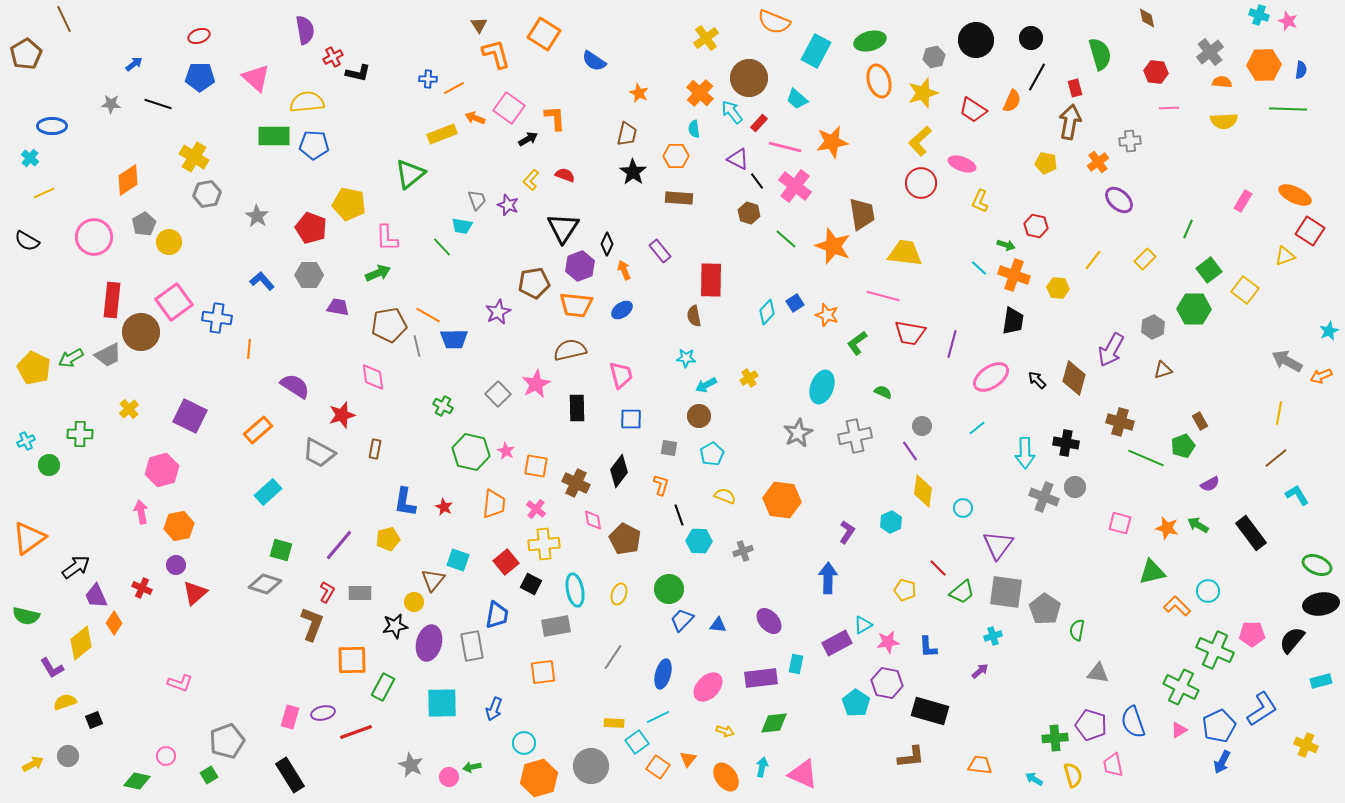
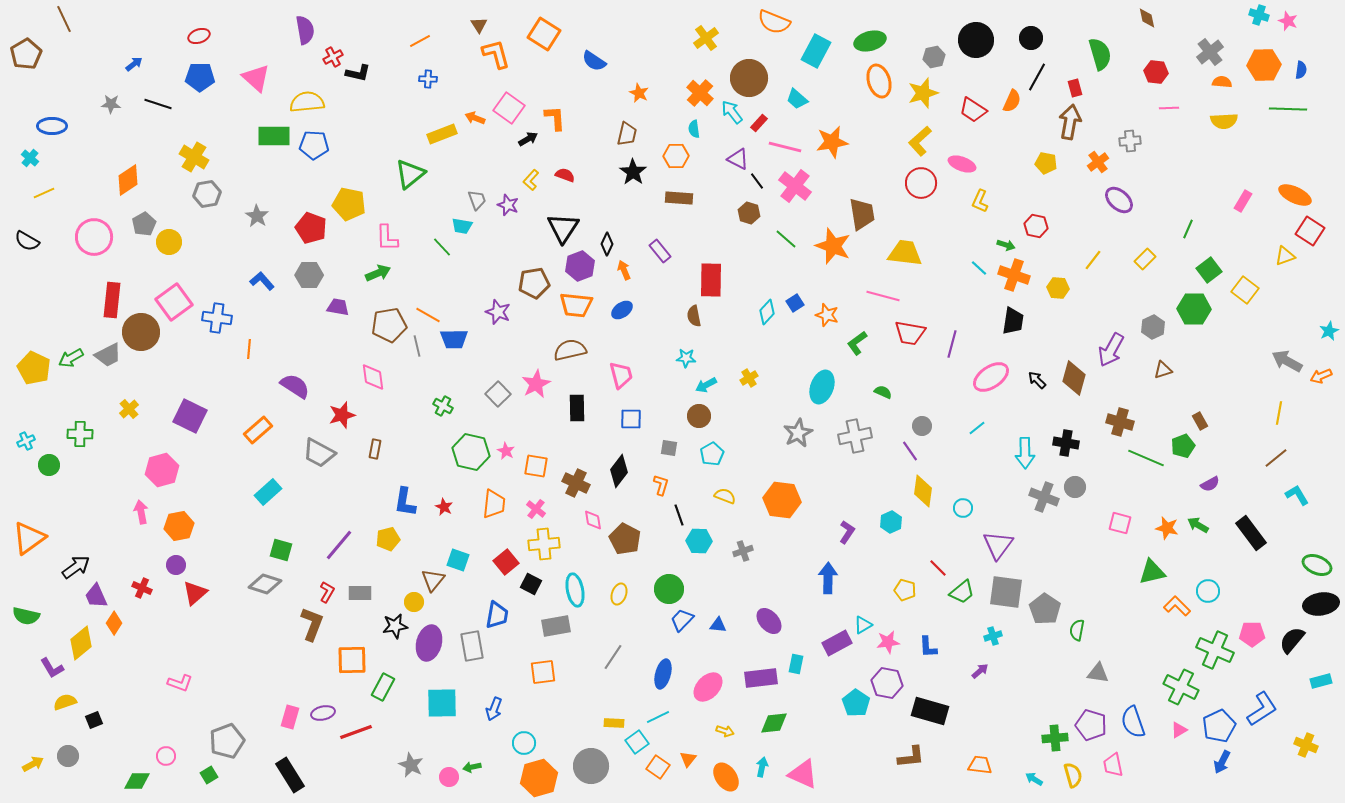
orange line at (454, 88): moved 34 px left, 47 px up
purple star at (498, 312): rotated 25 degrees counterclockwise
green diamond at (137, 781): rotated 12 degrees counterclockwise
